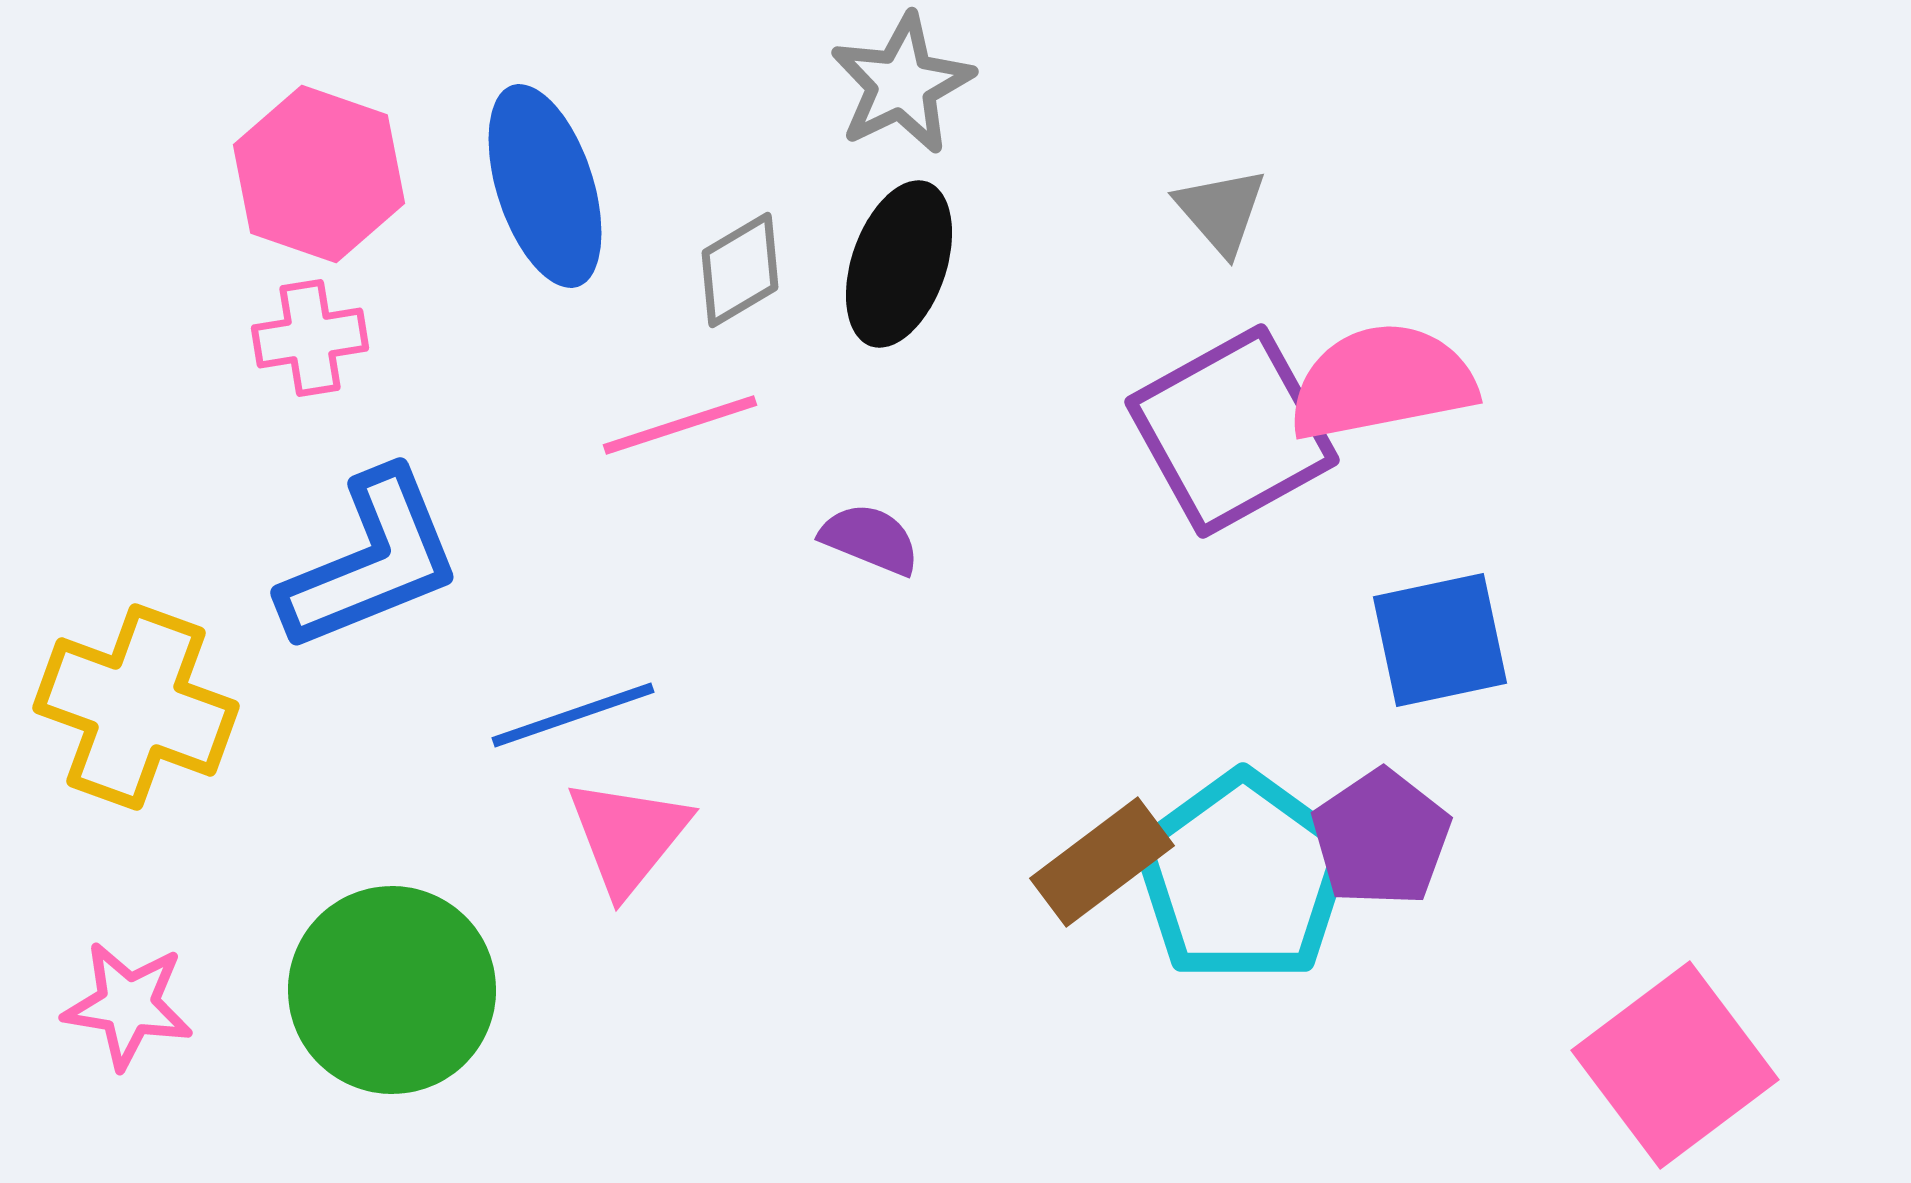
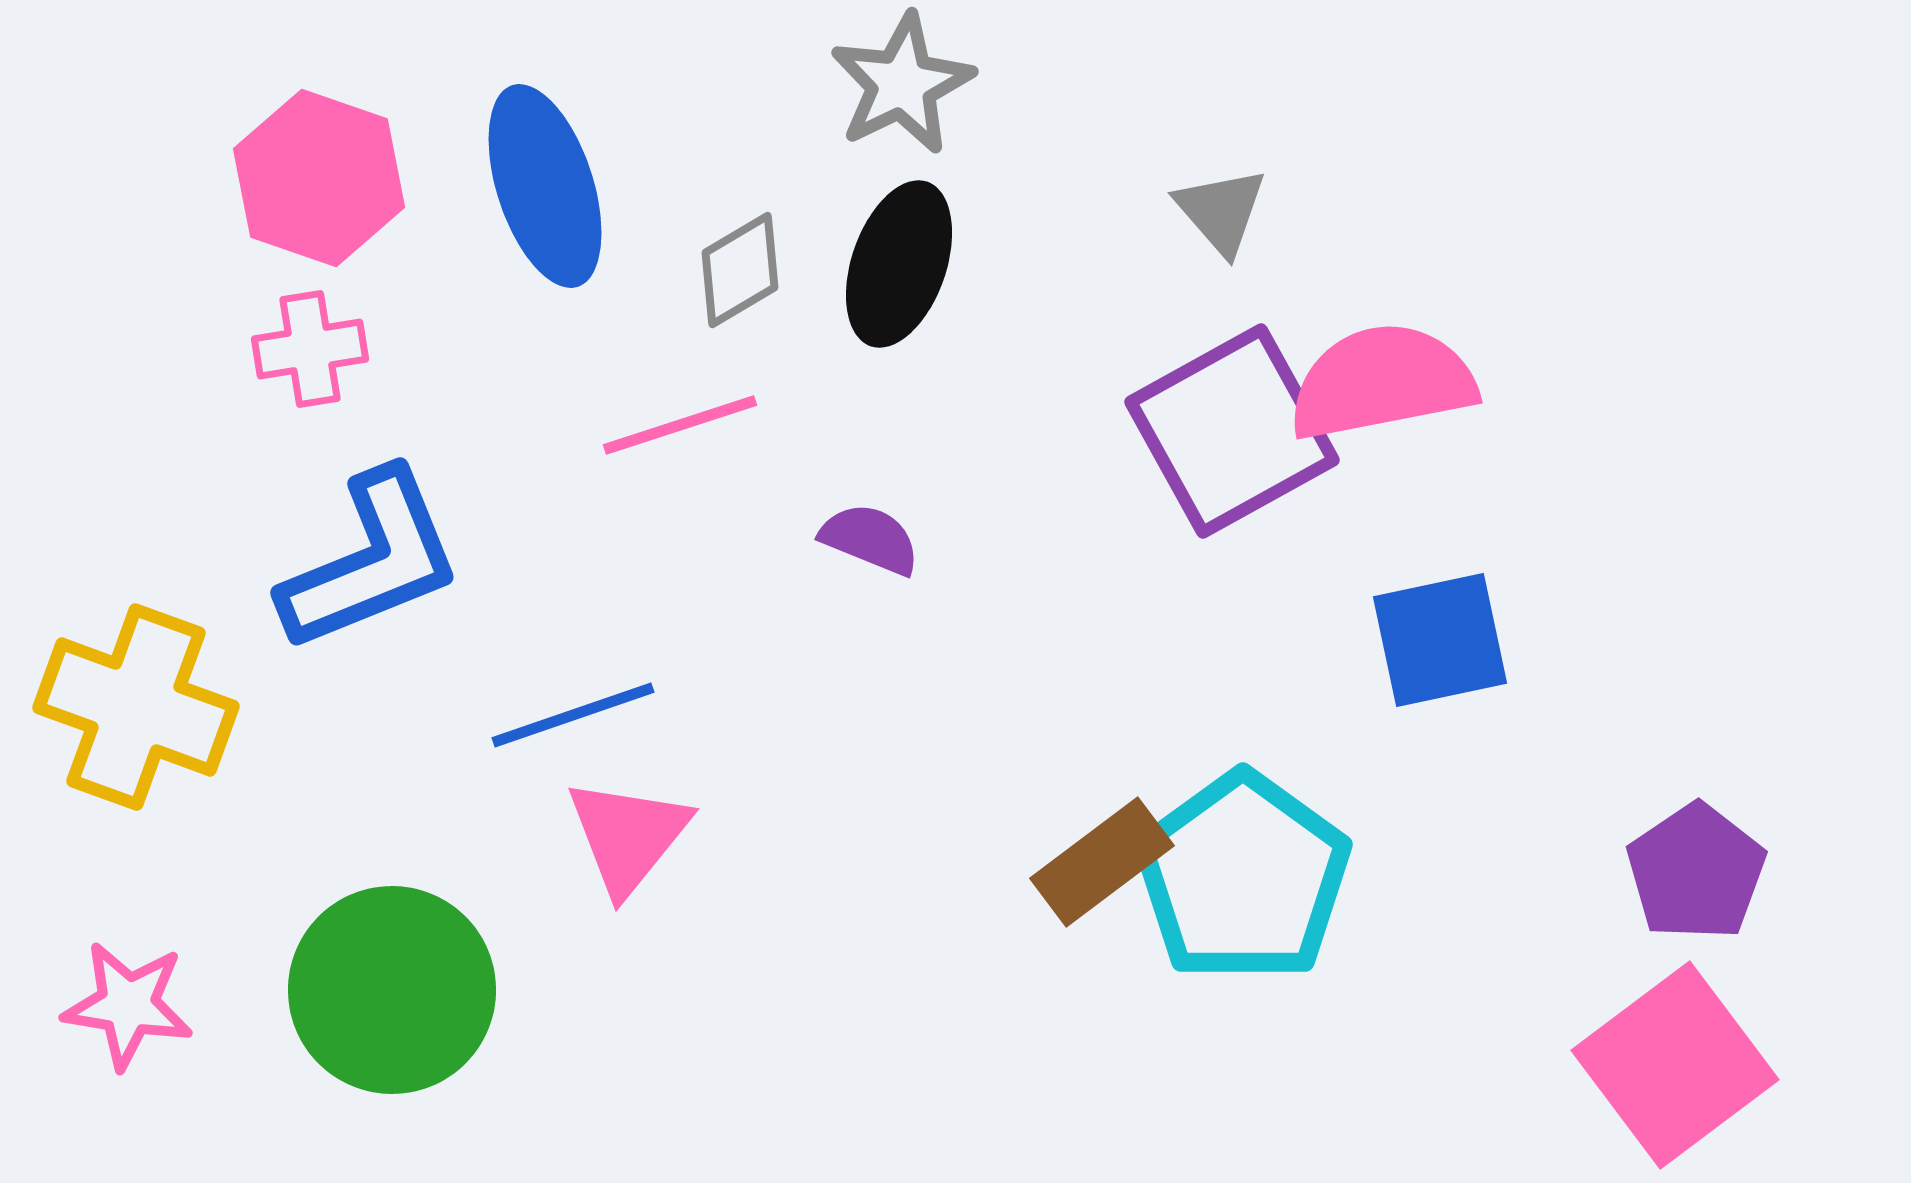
pink hexagon: moved 4 px down
pink cross: moved 11 px down
purple pentagon: moved 315 px right, 34 px down
